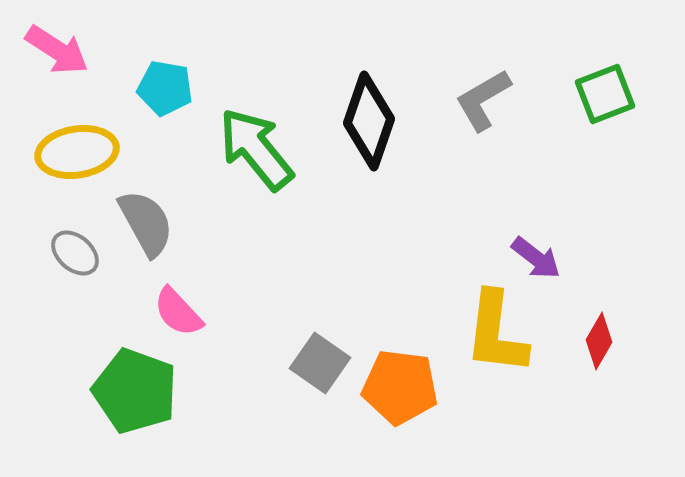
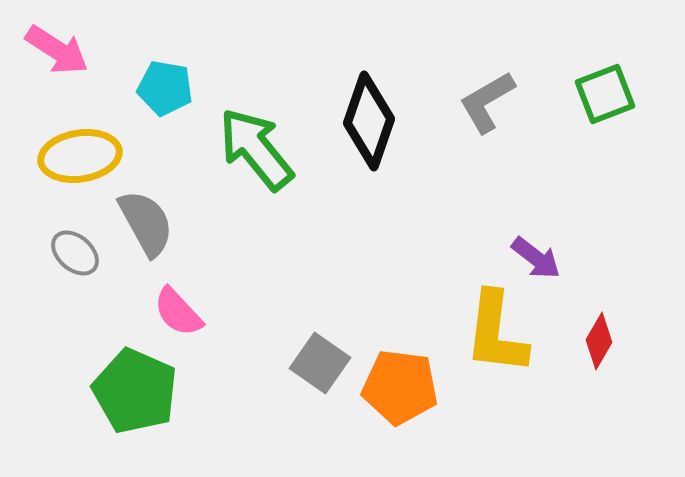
gray L-shape: moved 4 px right, 2 px down
yellow ellipse: moved 3 px right, 4 px down
green pentagon: rotated 4 degrees clockwise
